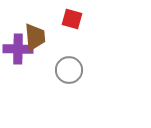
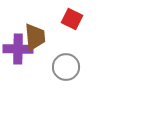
red square: rotated 10 degrees clockwise
gray circle: moved 3 px left, 3 px up
